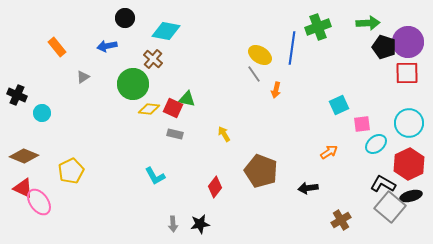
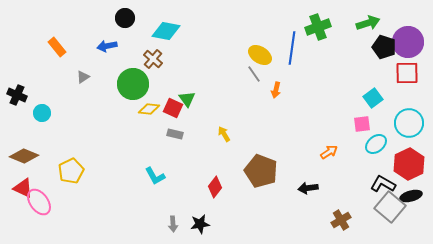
green arrow at (368, 23): rotated 15 degrees counterclockwise
green triangle at (187, 99): rotated 42 degrees clockwise
cyan square at (339, 105): moved 34 px right, 7 px up; rotated 12 degrees counterclockwise
